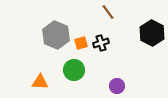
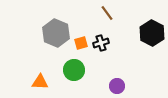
brown line: moved 1 px left, 1 px down
gray hexagon: moved 2 px up
